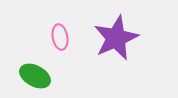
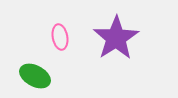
purple star: rotated 9 degrees counterclockwise
